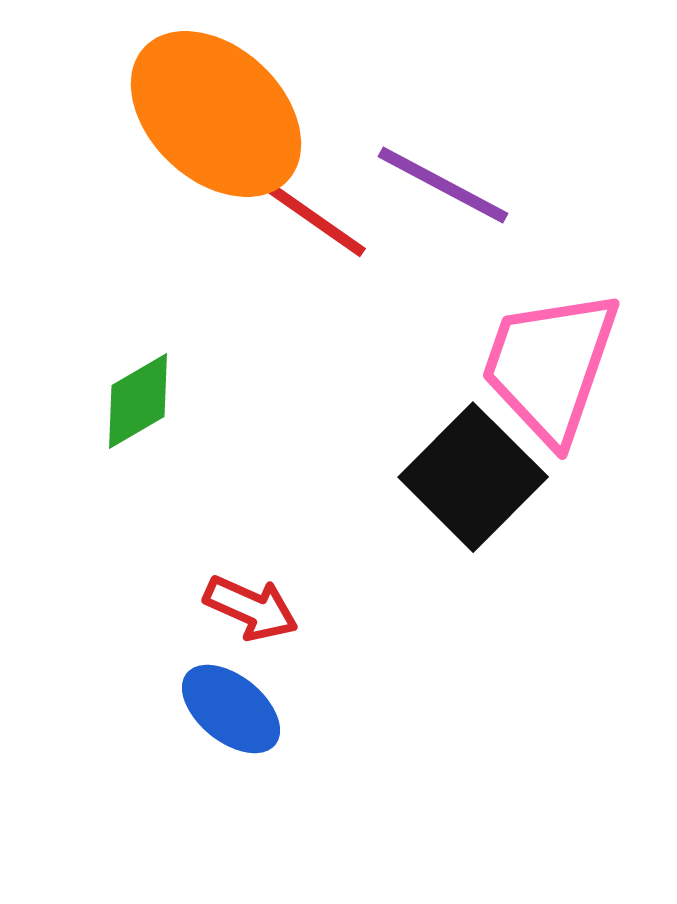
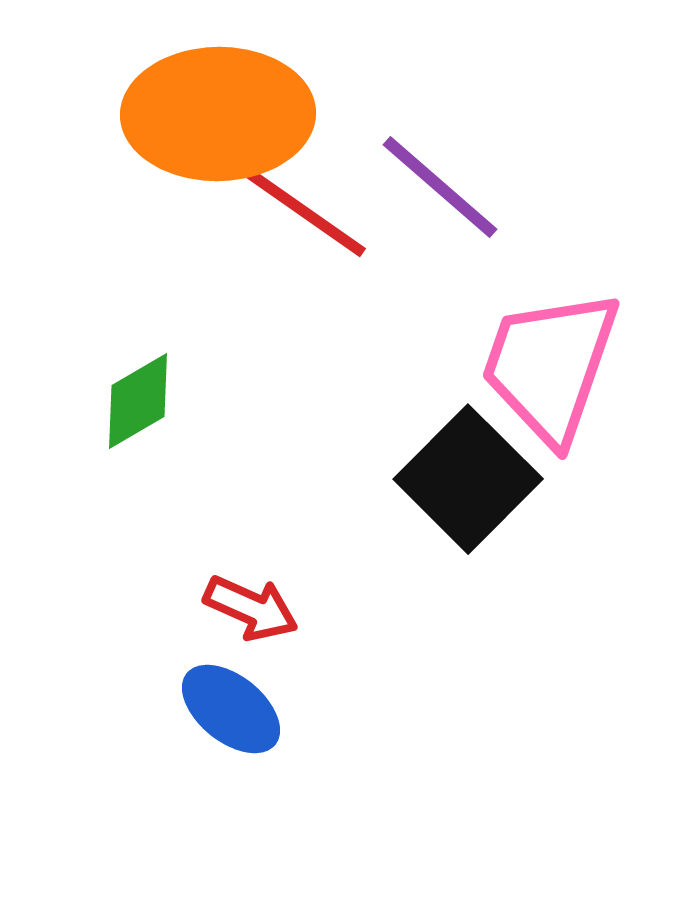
orange ellipse: moved 2 px right; rotated 44 degrees counterclockwise
purple line: moved 3 px left, 2 px down; rotated 13 degrees clockwise
black square: moved 5 px left, 2 px down
